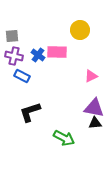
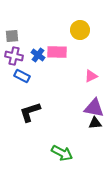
green arrow: moved 2 px left, 15 px down
